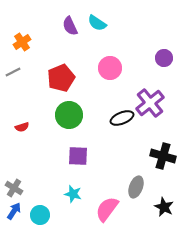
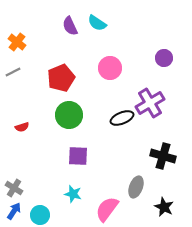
orange cross: moved 5 px left; rotated 18 degrees counterclockwise
purple cross: rotated 8 degrees clockwise
